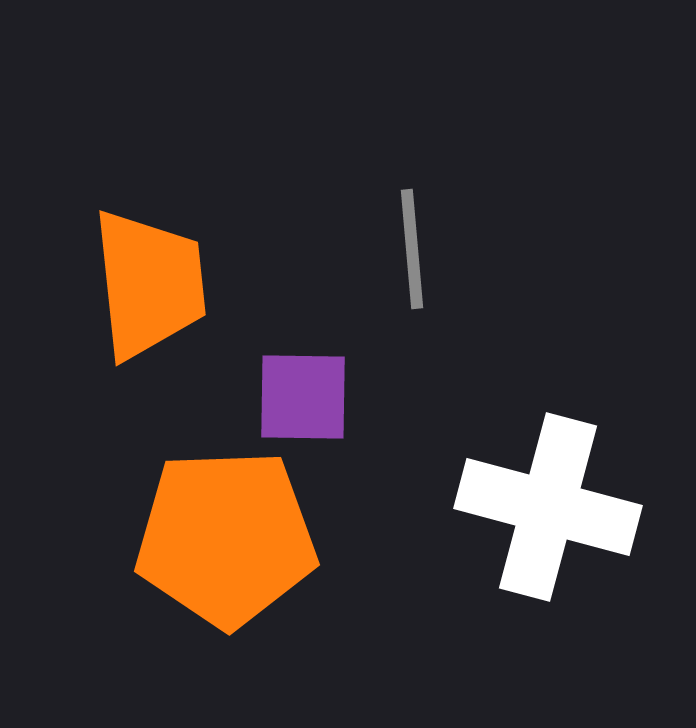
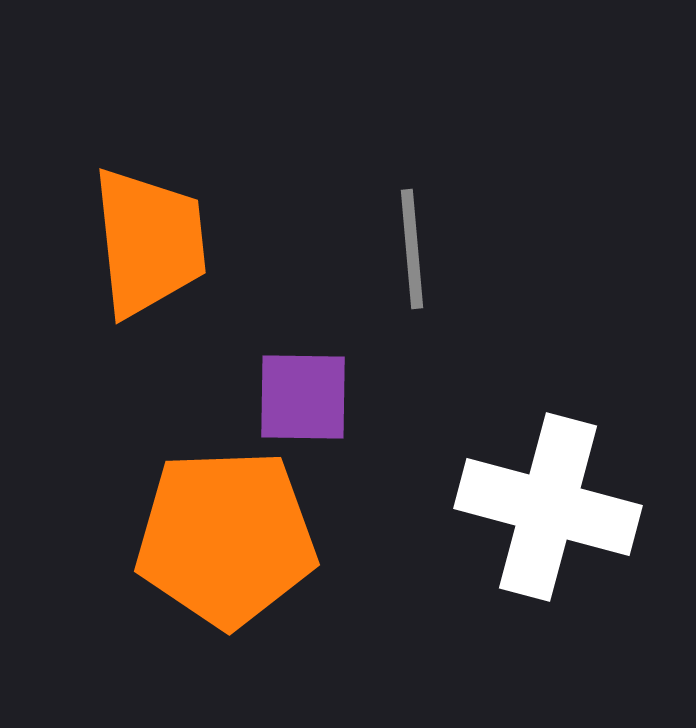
orange trapezoid: moved 42 px up
